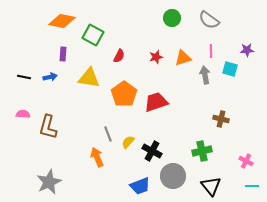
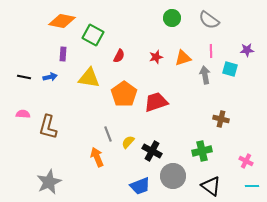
black triangle: rotated 15 degrees counterclockwise
